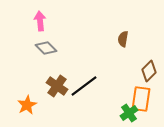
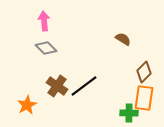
pink arrow: moved 4 px right
brown semicircle: rotated 112 degrees clockwise
brown diamond: moved 5 px left, 1 px down
orange rectangle: moved 3 px right, 1 px up
green cross: rotated 36 degrees clockwise
